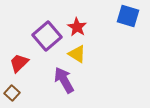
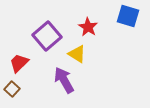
red star: moved 11 px right
brown square: moved 4 px up
